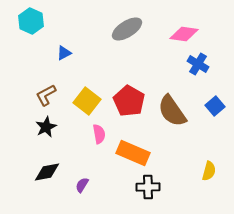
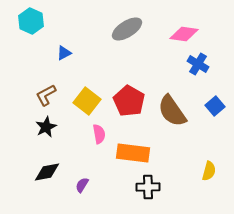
orange rectangle: rotated 16 degrees counterclockwise
